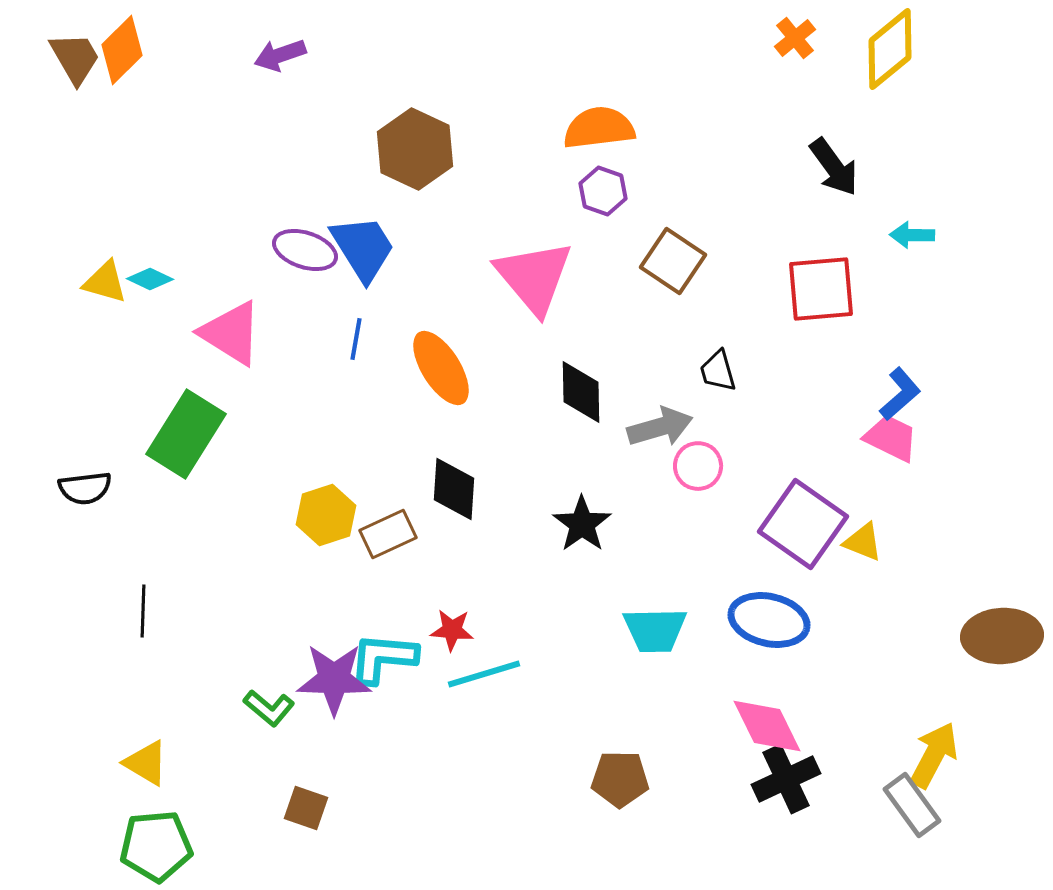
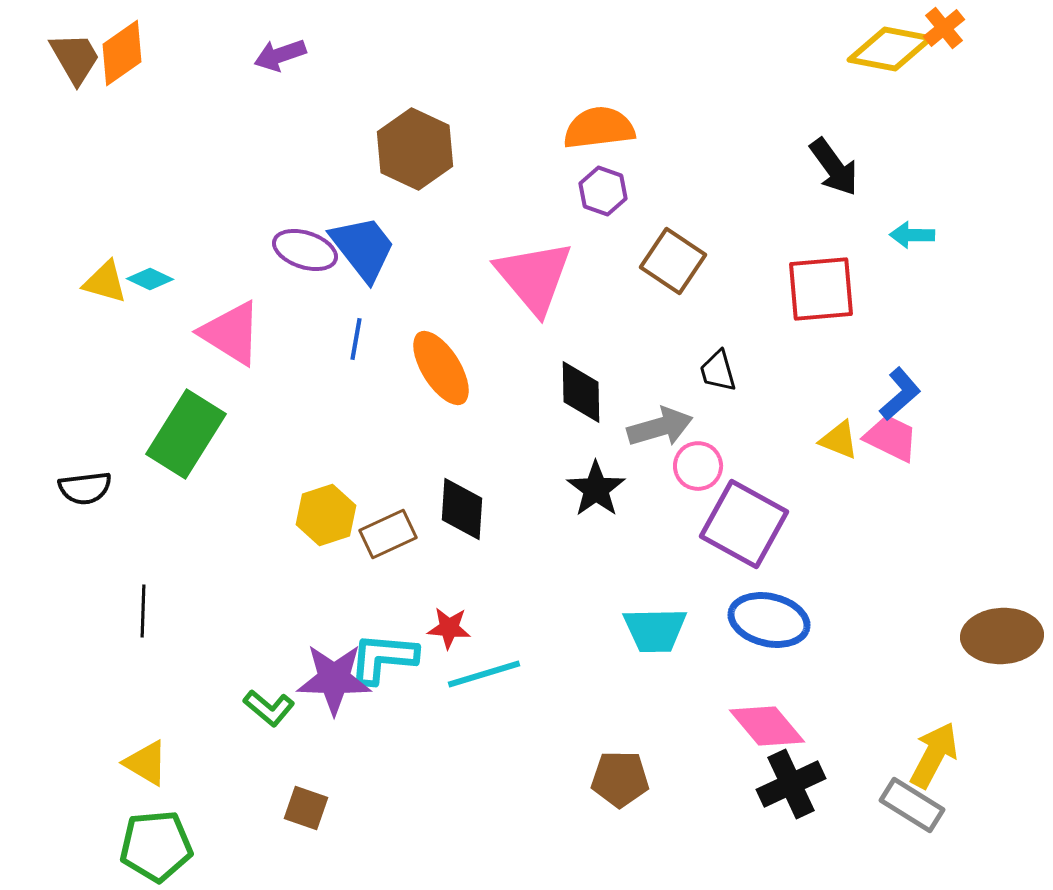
orange cross at (795, 38): moved 149 px right, 10 px up
yellow diamond at (890, 49): rotated 50 degrees clockwise
orange diamond at (122, 50): moved 3 px down; rotated 10 degrees clockwise
blue trapezoid at (363, 248): rotated 6 degrees counterclockwise
black diamond at (454, 489): moved 8 px right, 20 px down
black star at (582, 524): moved 14 px right, 35 px up
purple square at (803, 524): moved 59 px left; rotated 6 degrees counterclockwise
yellow triangle at (863, 542): moved 24 px left, 102 px up
red star at (452, 630): moved 3 px left, 2 px up
pink diamond at (767, 726): rotated 14 degrees counterclockwise
black cross at (786, 779): moved 5 px right, 5 px down
gray rectangle at (912, 805): rotated 22 degrees counterclockwise
